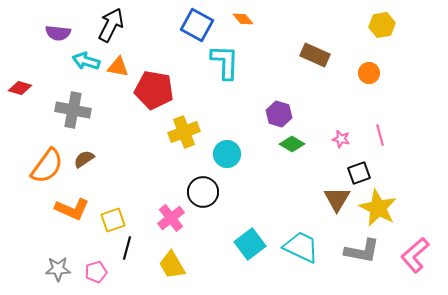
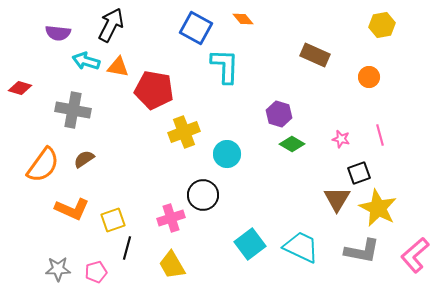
blue square: moved 1 px left, 3 px down
cyan L-shape: moved 4 px down
orange circle: moved 4 px down
orange semicircle: moved 4 px left, 1 px up
black circle: moved 3 px down
pink cross: rotated 20 degrees clockwise
